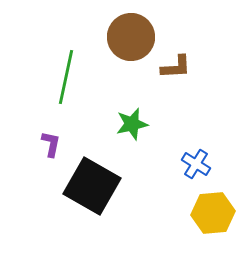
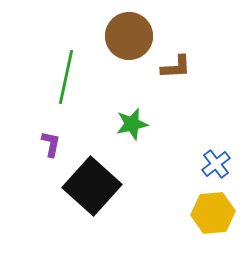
brown circle: moved 2 px left, 1 px up
blue cross: moved 20 px right; rotated 20 degrees clockwise
black square: rotated 12 degrees clockwise
